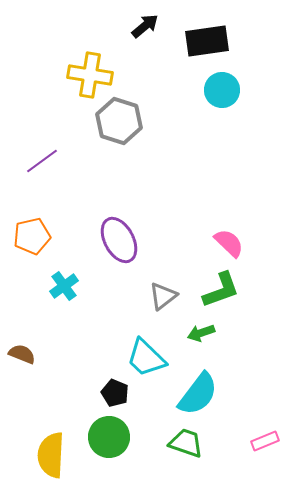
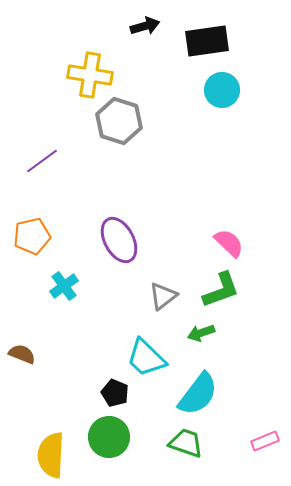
black arrow: rotated 24 degrees clockwise
